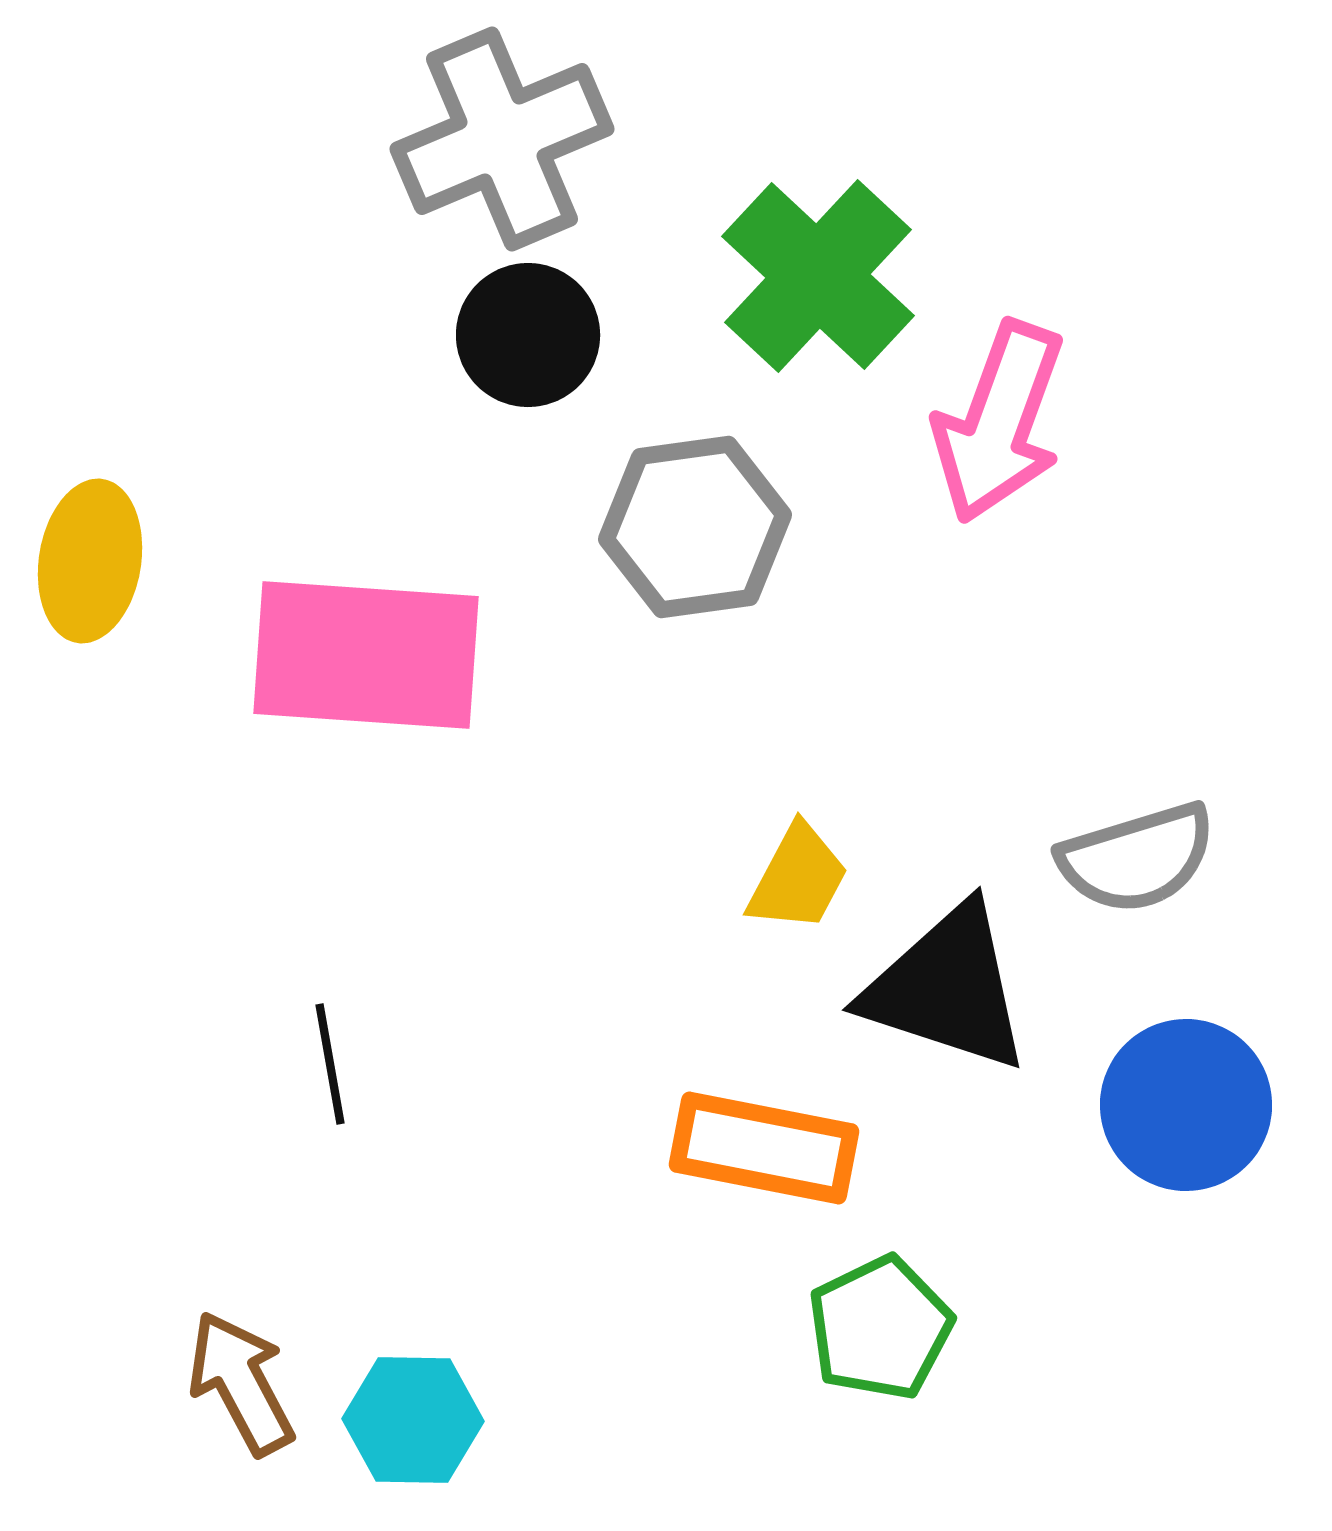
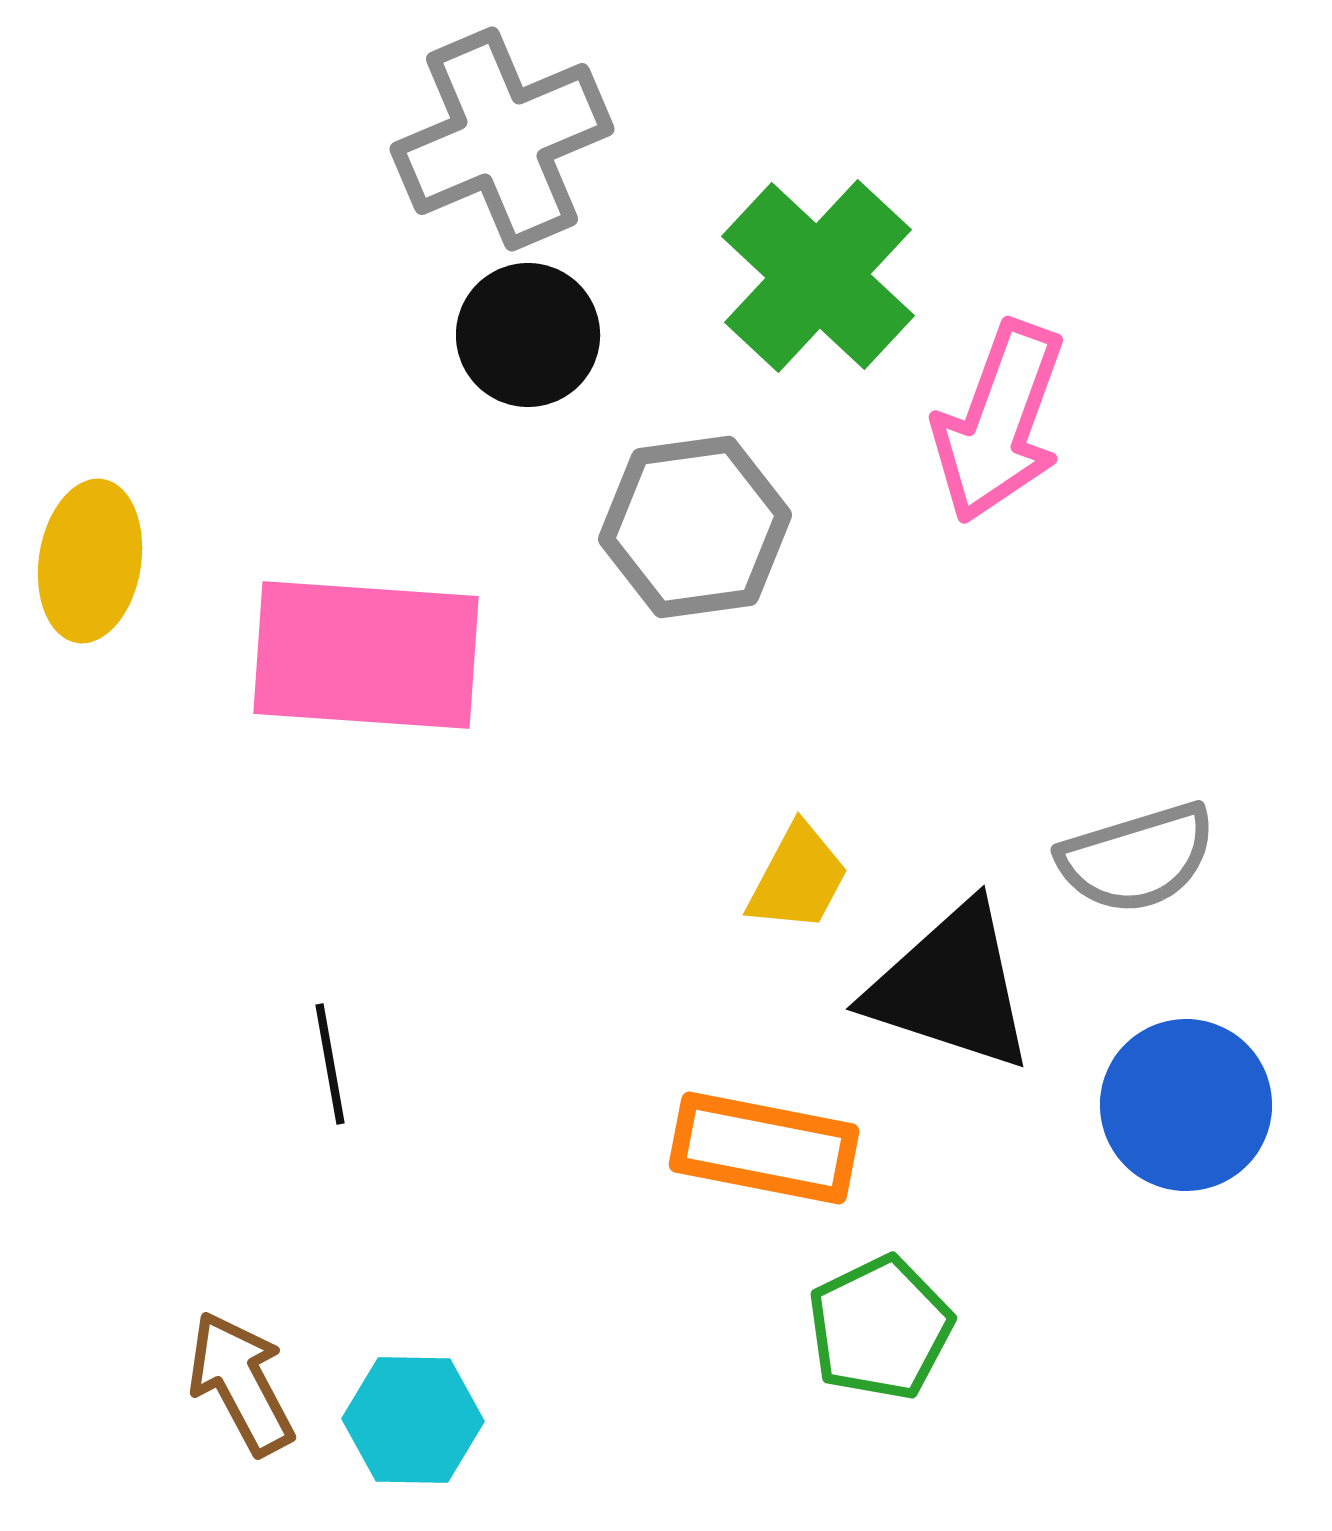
black triangle: moved 4 px right, 1 px up
